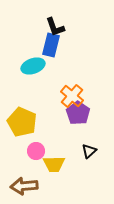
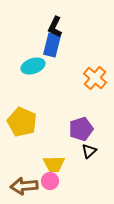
black L-shape: rotated 45 degrees clockwise
blue rectangle: moved 1 px right
orange cross: moved 23 px right, 18 px up
purple pentagon: moved 3 px right, 16 px down; rotated 20 degrees clockwise
pink circle: moved 14 px right, 30 px down
